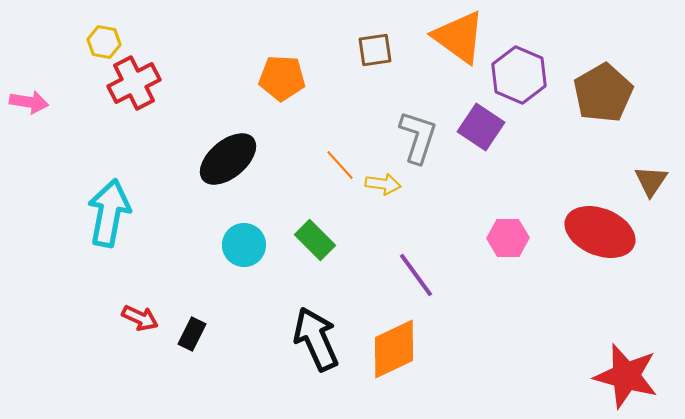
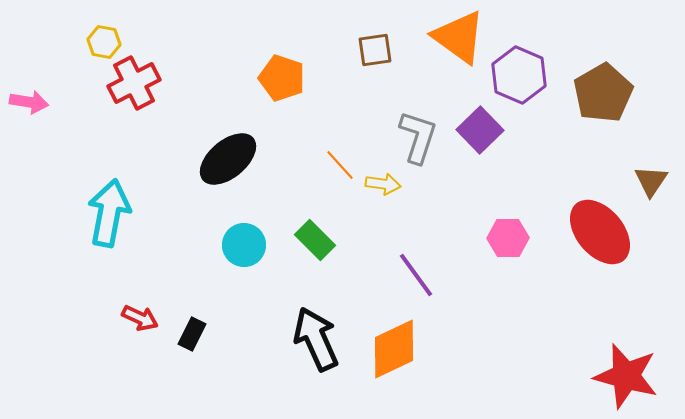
orange pentagon: rotated 15 degrees clockwise
purple square: moved 1 px left, 3 px down; rotated 12 degrees clockwise
red ellipse: rotated 28 degrees clockwise
